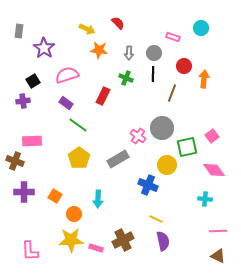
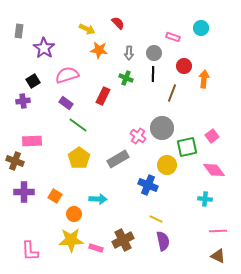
cyan arrow at (98, 199): rotated 90 degrees counterclockwise
